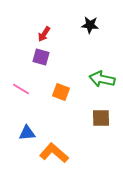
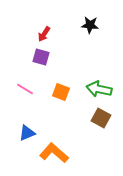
green arrow: moved 3 px left, 10 px down
pink line: moved 4 px right
brown square: rotated 30 degrees clockwise
blue triangle: rotated 18 degrees counterclockwise
